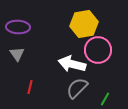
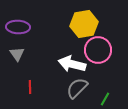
red line: rotated 16 degrees counterclockwise
